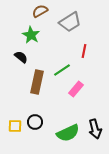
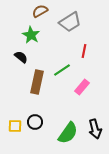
pink rectangle: moved 6 px right, 2 px up
green semicircle: rotated 30 degrees counterclockwise
